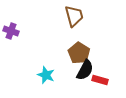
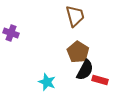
brown trapezoid: moved 1 px right
purple cross: moved 2 px down
brown pentagon: moved 1 px left, 1 px up
cyan star: moved 1 px right, 7 px down
